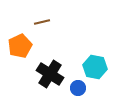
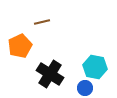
blue circle: moved 7 px right
